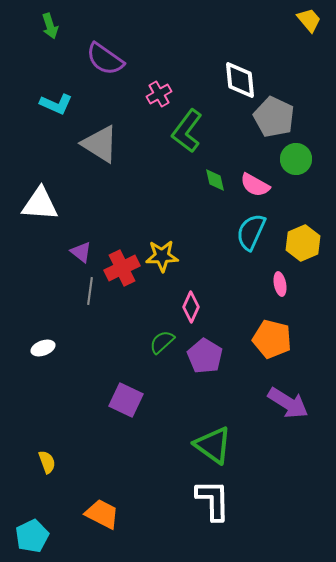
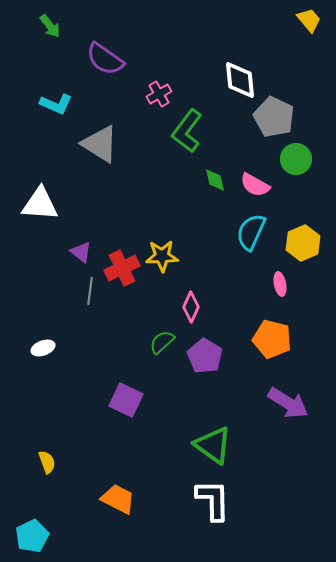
green arrow: rotated 20 degrees counterclockwise
orange trapezoid: moved 16 px right, 15 px up
